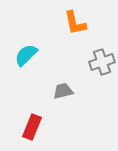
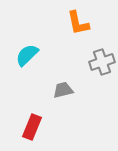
orange L-shape: moved 3 px right
cyan semicircle: moved 1 px right
gray trapezoid: moved 1 px up
